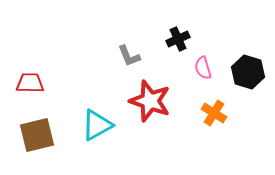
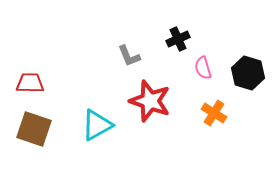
black hexagon: moved 1 px down
brown square: moved 3 px left, 6 px up; rotated 33 degrees clockwise
